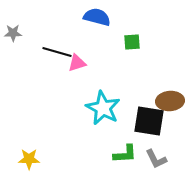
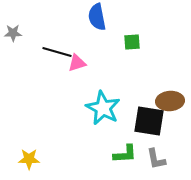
blue semicircle: rotated 116 degrees counterclockwise
gray L-shape: rotated 15 degrees clockwise
